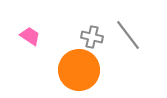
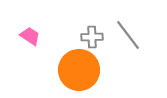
gray cross: rotated 15 degrees counterclockwise
